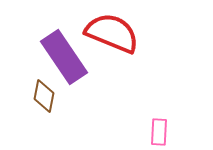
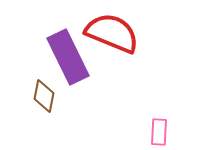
purple rectangle: moved 4 px right; rotated 8 degrees clockwise
